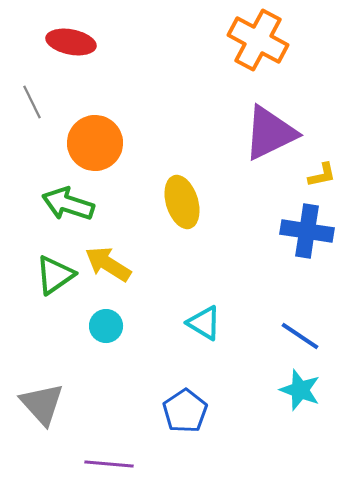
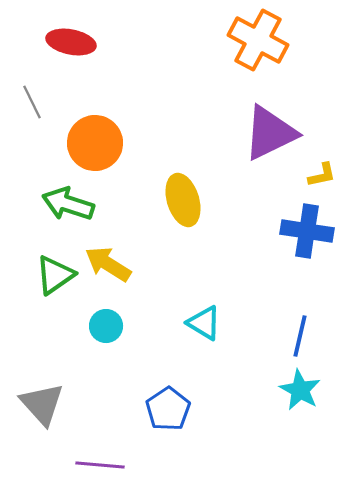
yellow ellipse: moved 1 px right, 2 px up
blue line: rotated 69 degrees clockwise
cyan star: rotated 9 degrees clockwise
blue pentagon: moved 17 px left, 2 px up
purple line: moved 9 px left, 1 px down
